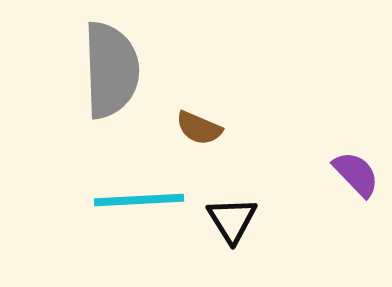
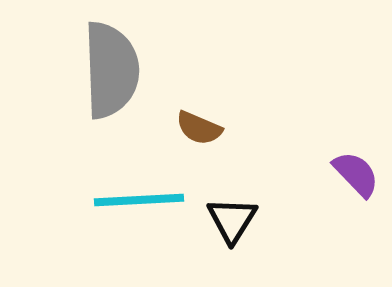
black triangle: rotated 4 degrees clockwise
